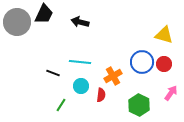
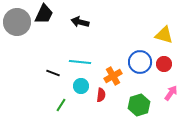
blue circle: moved 2 px left
green hexagon: rotated 15 degrees clockwise
